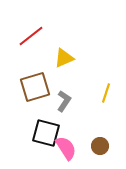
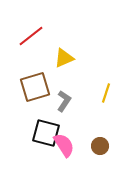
pink semicircle: moved 2 px left, 3 px up
